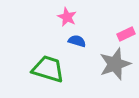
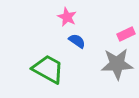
blue semicircle: rotated 18 degrees clockwise
gray star: moved 2 px right; rotated 16 degrees clockwise
green trapezoid: rotated 12 degrees clockwise
